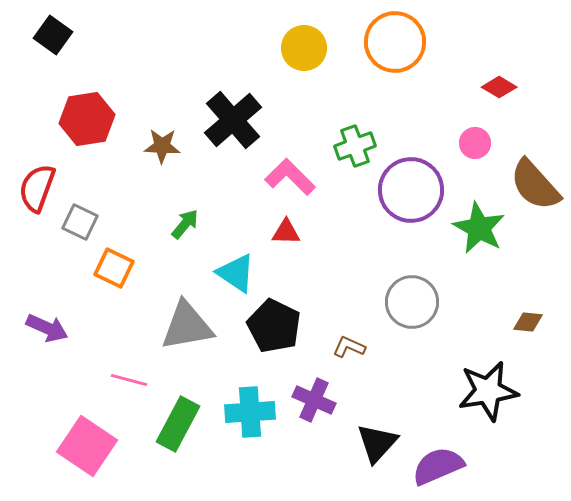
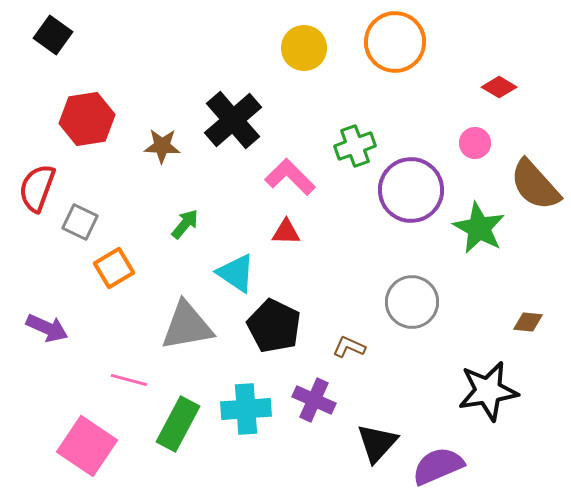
orange square: rotated 33 degrees clockwise
cyan cross: moved 4 px left, 3 px up
